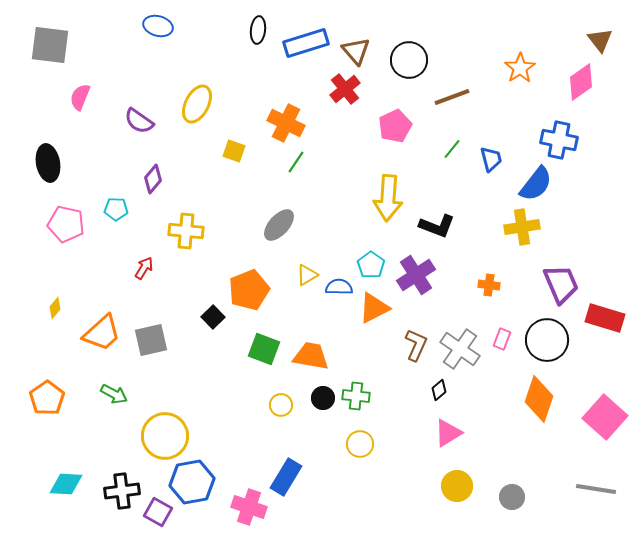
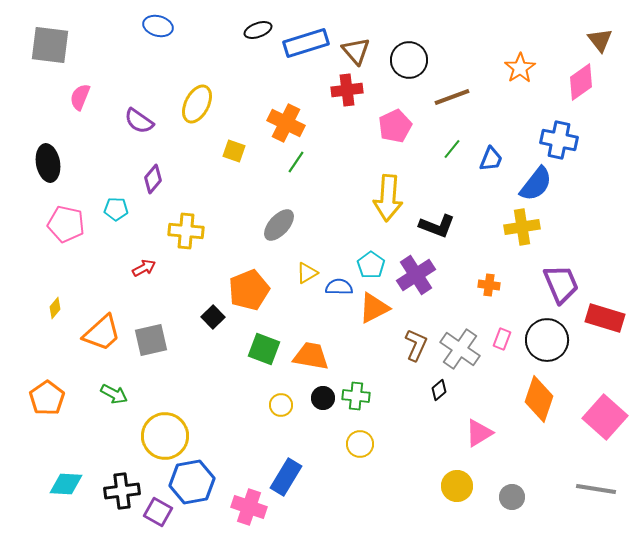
black ellipse at (258, 30): rotated 64 degrees clockwise
red cross at (345, 89): moved 2 px right, 1 px down; rotated 32 degrees clockwise
blue trapezoid at (491, 159): rotated 36 degrees clockwise
red arrow at (144, 268): rotated 30 degrees clockwise
yellow triangle at (307, 275): moved 2 px up
pink triangle at (448, 433): moved 31 px right
